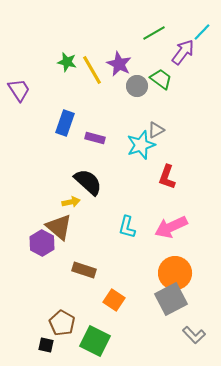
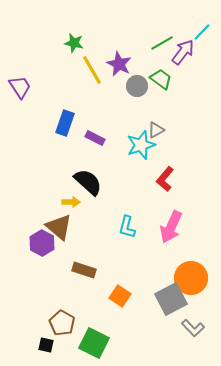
green line: moved 8 px right, 10 px down
green star: moved 7 px right, 19 px up
purple trapezoid: moved 1 px right, 3 px up
purple rectangle: rotated 12 degrees clockwise
red L-shape: moved 2 px left, 2 px down; rotated 20 degrees clockwise
yellow arrow: rotated 12 degrees clockwise
pink arrow: rotated 40 degrees counterclockwise
orange circle: moved 16 px right, 5 px down
orange square: moved 6 px right, 4 px up
gray L-shape: moved 1 px left, 7 px up
green square: moved 1 px left, 2 px down
